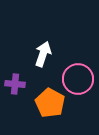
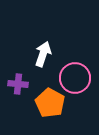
pink circle: moved 3 px left, 1 px up
purple cross: moved 3 px right
